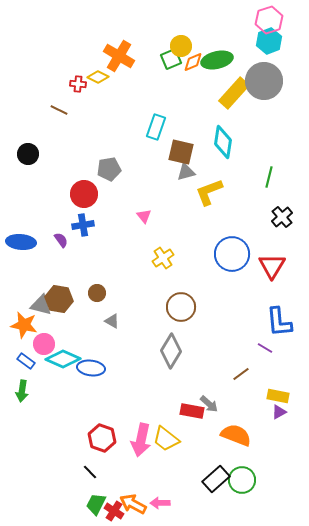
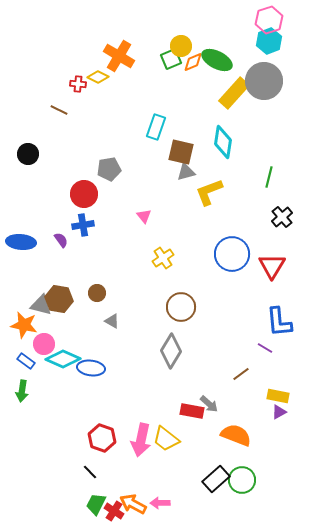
green ellipse at (217, 60): rotated 40 degrees clockwise
